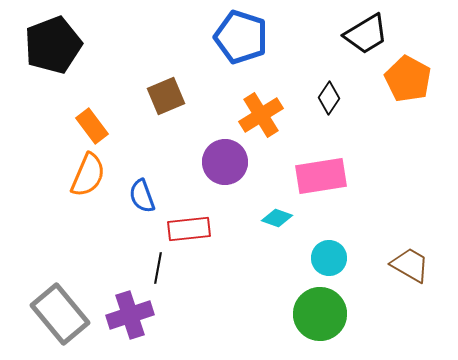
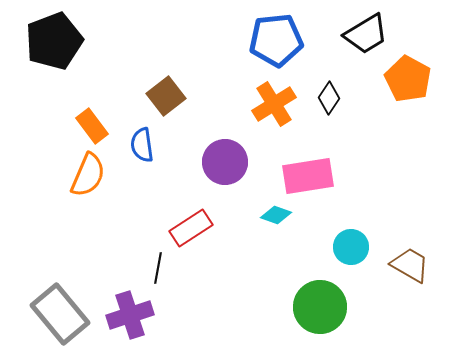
blue pentagon: moved 35 px right, 3 px down; rotated 24 degrees counterclockwise
black pentagon: moved 1 px right, 4 px up
brown square: rotated 15 degrees counterclockwise
orange cross: moved 13 px right, 11 px up
pink rectangle: moved 13 px left
blue semicircle: moved 51 px up; rotated 12 degrees clockwise
cyan diamond: moved 1 px left, 3 px up
red rectangle: moved 2 px right, 1 px up; rotated 27 degrees counterclockwise
cyan circle: moved 22 px right, 11 px up
green circle: moved 7 px up
